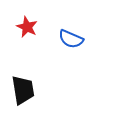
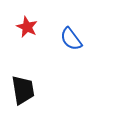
blue semicircle: rotated 30 degrees clockwise
